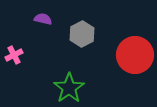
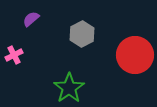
purple semicircle: moved 12 px left; rotated 54 degrees counterclockwise
